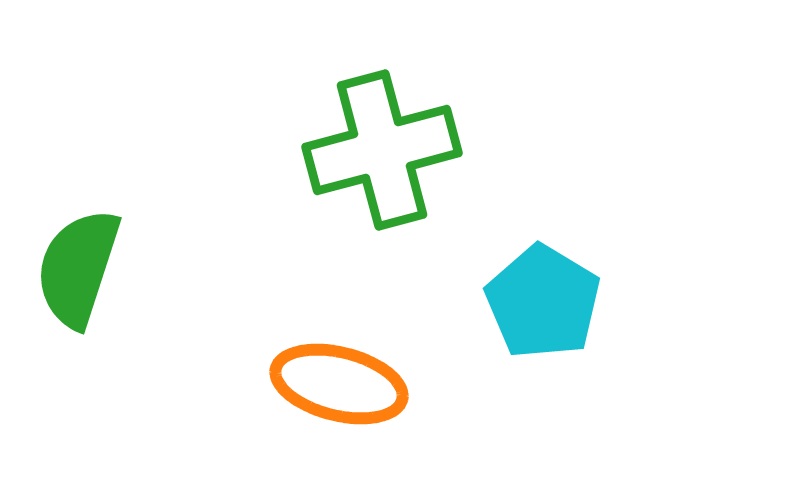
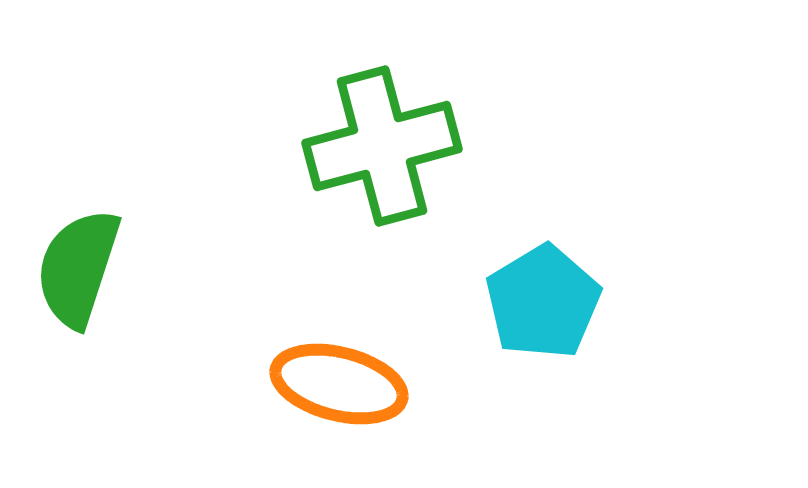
green cross: moved 4 px up
cyan pentagon: rotated 10 degrees clockwise
